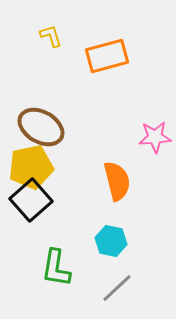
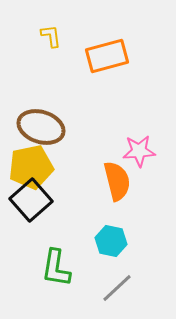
yellow L-shape: rotated 10 degrees clockwise
brown ellipse: rotated 12 degrees counterclockwise
pink star: moved 16 px left, 14 px down
